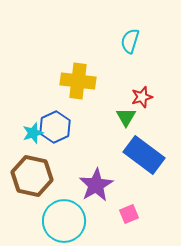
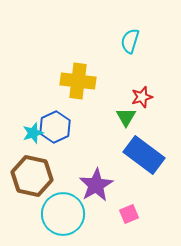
cyan circle: moved 1 px left, 7 px up
